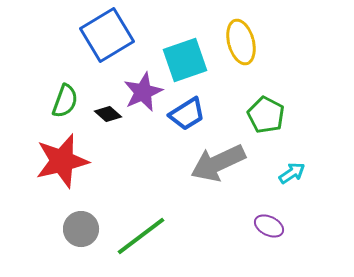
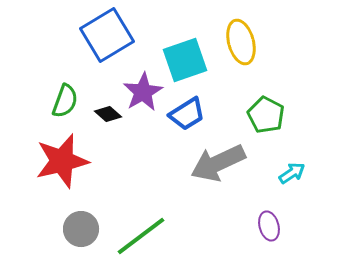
purple star: rotated 6 degrees counterclockwise
purple ellipse: rotated 48 degrees clockwise
